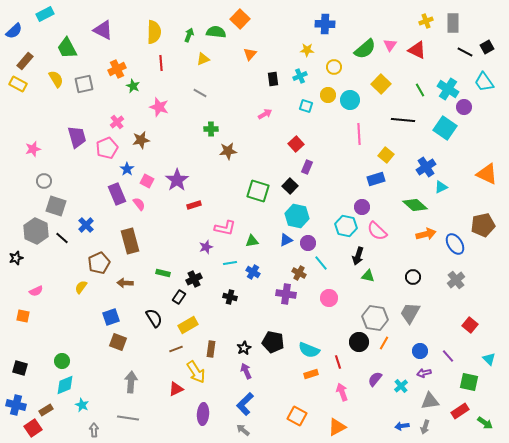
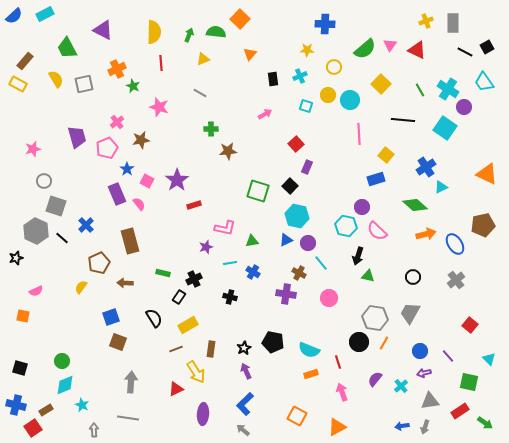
blue semicircle at (14, 31): moved 15 px up
